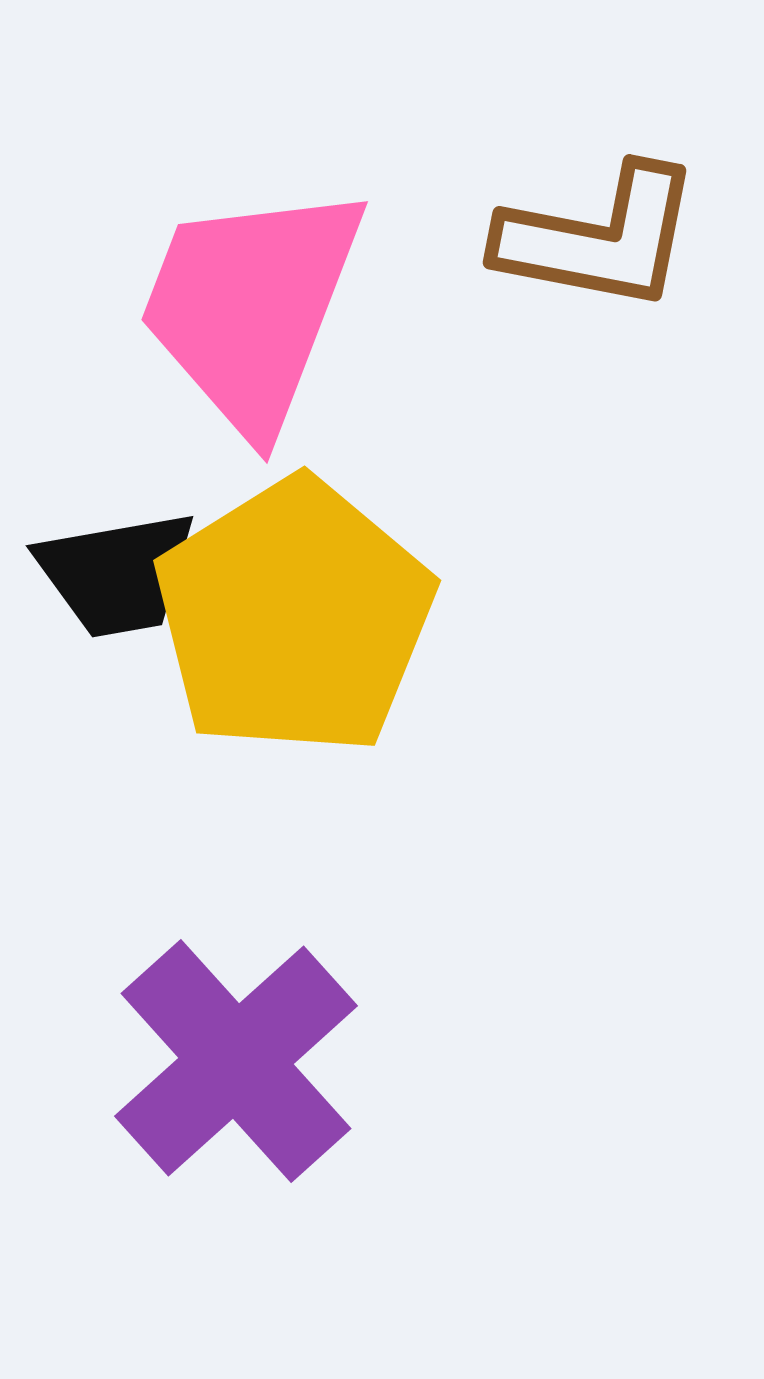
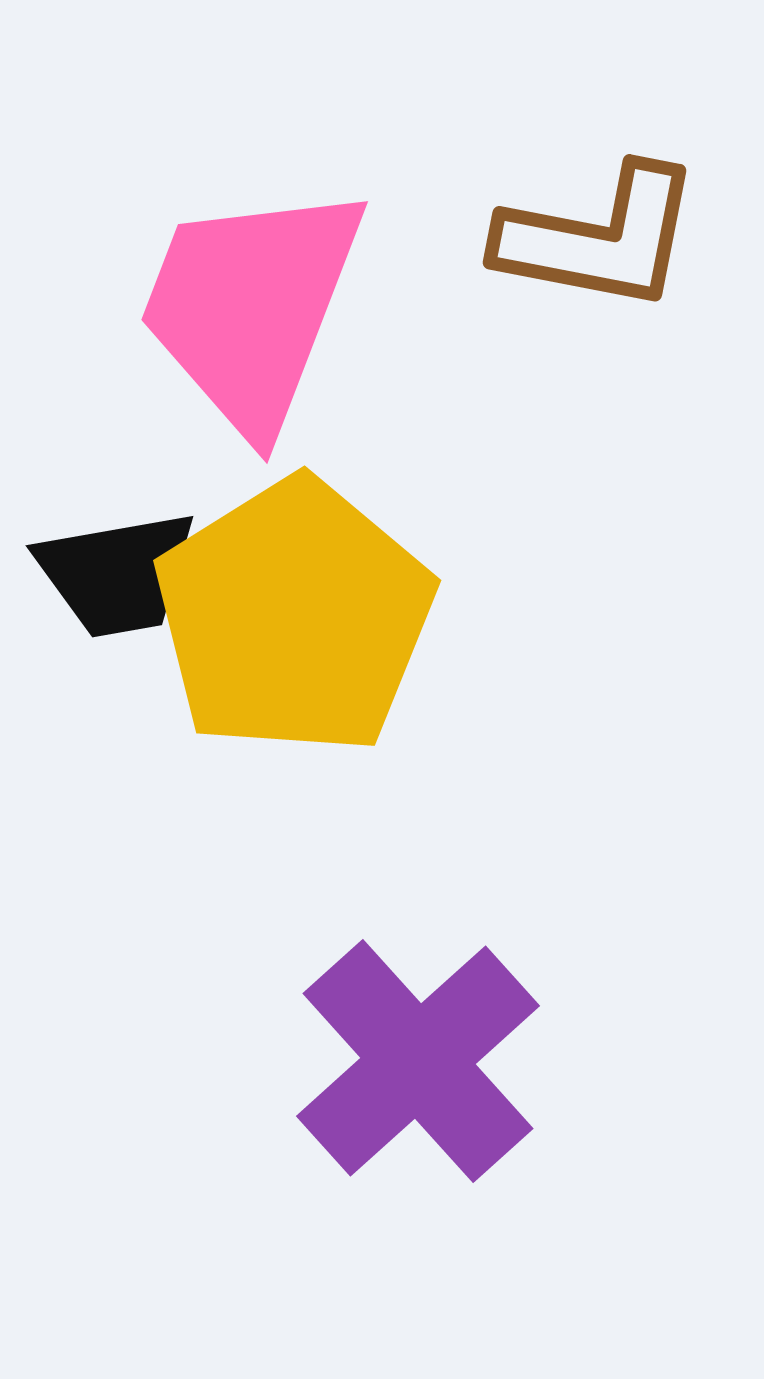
purple cross: moved 182 px right
